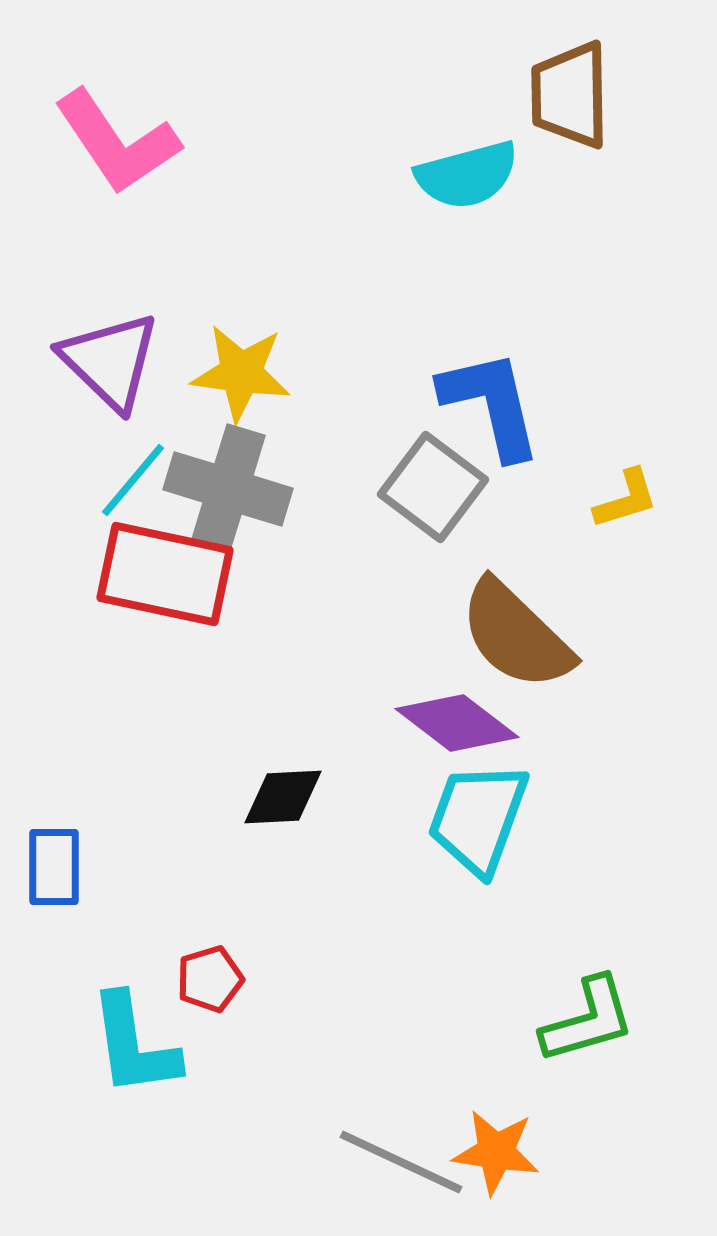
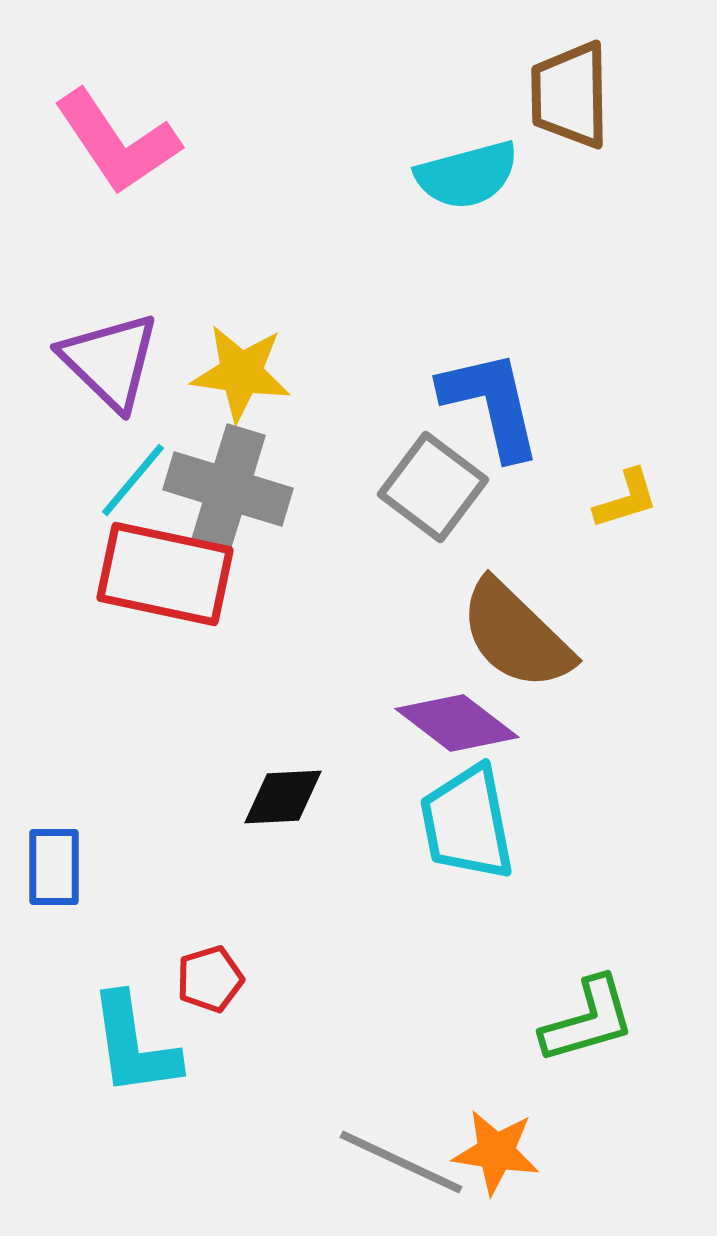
cyan trapezoid: moved 11 px left, 5 px down; rotated 31 degrees counterclockwise
